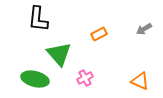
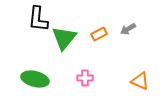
gray arrow: moved 16 px left
green triangle: moved 5 px right, 16 px up; rotated 20 degrees clockwise
pink cross: rotated 28 degrees clockwise
